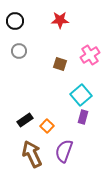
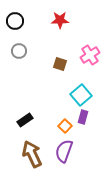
orange square: moved 18 px right
